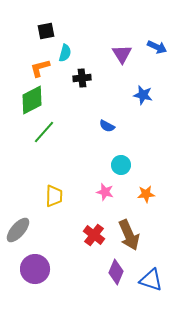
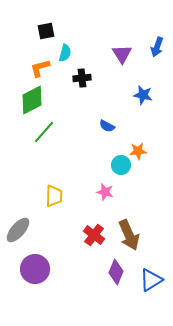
blue arrow: rotated 84 degrees clockwise
orange star: moved 8 px left, 43 px up
blue triangle: rotated 50 degrees counterclockwise
